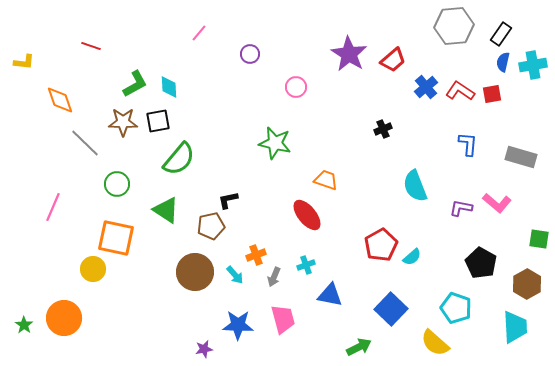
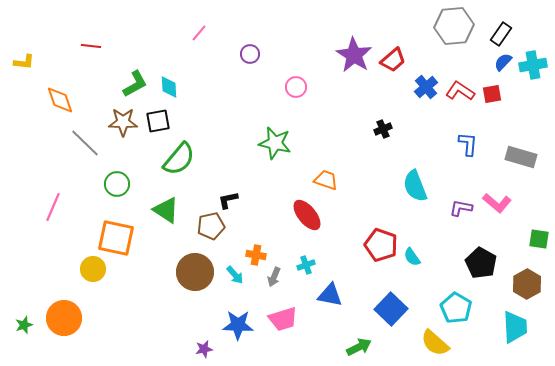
red line at (91, 46): rotated 12 degrees counterclockwise
purple star at (349, 54): moved 5 px right, 1 px down
blue semicircle at (503, 62): rotated 30 degrees clockwise
red pentagon at (381, 245): rotated 24 degrees counterclockwise
orange cross at (256, 255): rotated 30 degrees clockwise
cyan semicircle at (412, 257): rotated 96 degrees clockwise
cyan pentagon at (456, 308): rotated 12 degrees clockwise
pink trapezoid at (283, 319): rotated 88 degrees clockwise
green star at (24, 325): rotated 18 degrees clockwise
